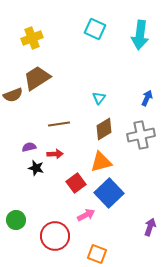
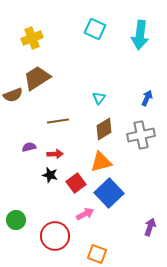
brown line: moved 1 px left, 3 px up
black star: moved 14 px right, 7 px down
pink arrow: moved 1 px left, 1 px up
